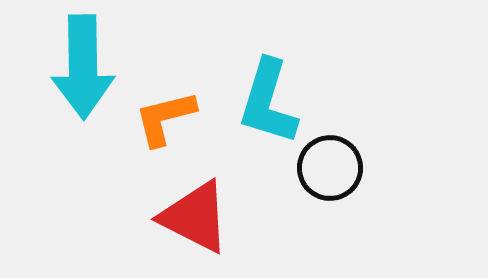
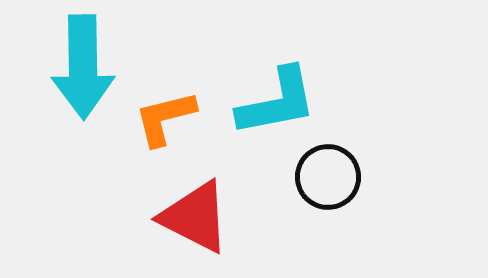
cyan L-shape: moved 9 px right; rotated 118 degrees counterclockwise
black circle: moved 2 px left, 9 px down
